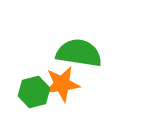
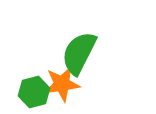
green semicircle: rotated 72 degrees counterclockwise
